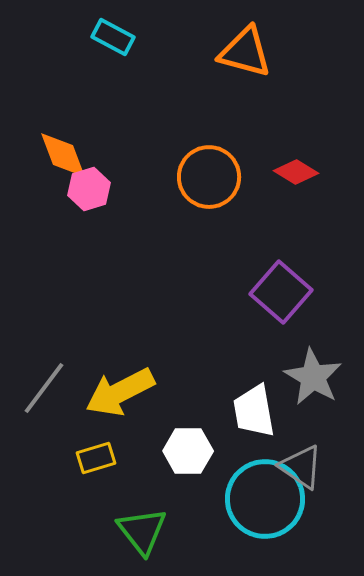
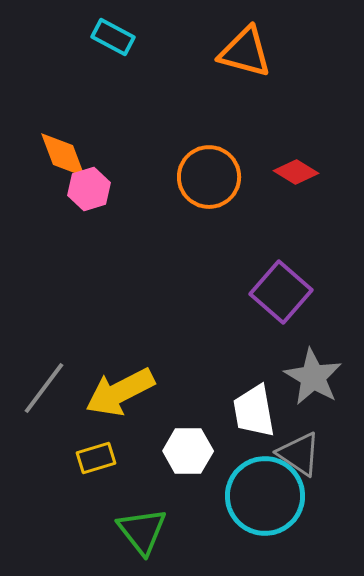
gray triangle: moved 2 px left, 13 px up
cyan circle: moved 3 px up
